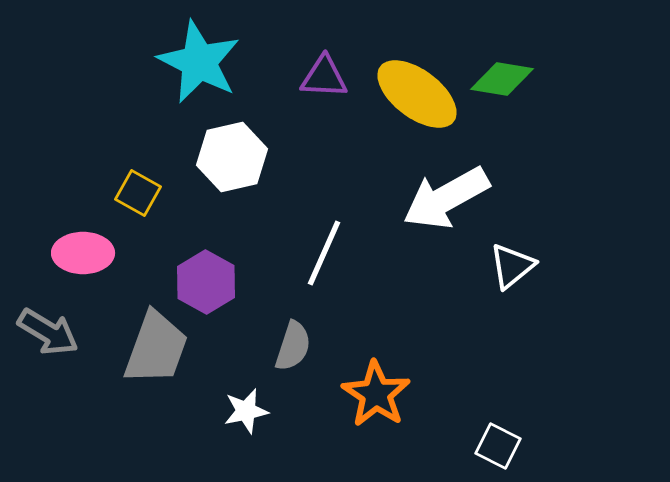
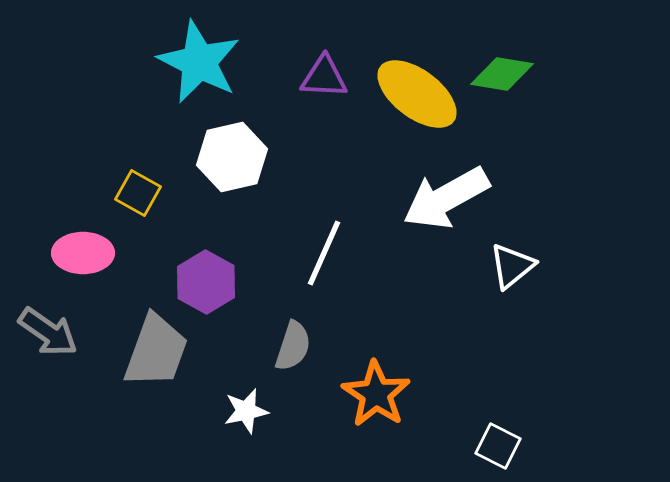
green diamond: moved 5 px up
gray arrow: rotated 4 degrees clockwise
gray trapezoid: moved 3 px down
